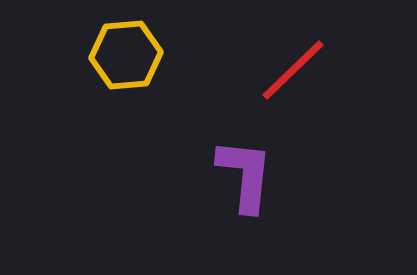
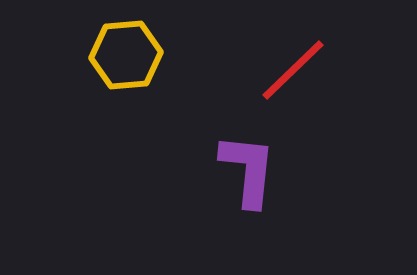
purple L-shape: moved 3 px right, 5 px up
